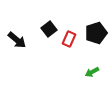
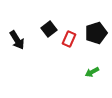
black arrow: rotated 18 degrees clockwise
